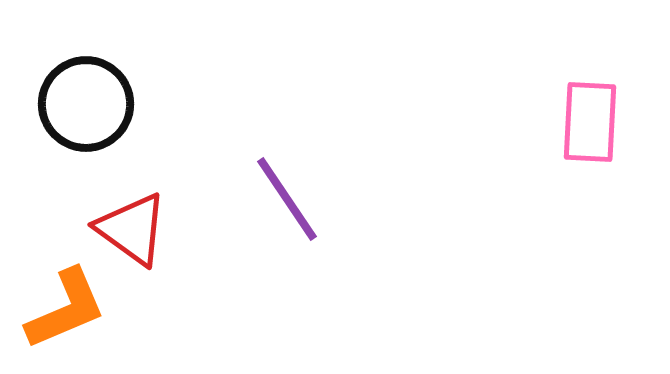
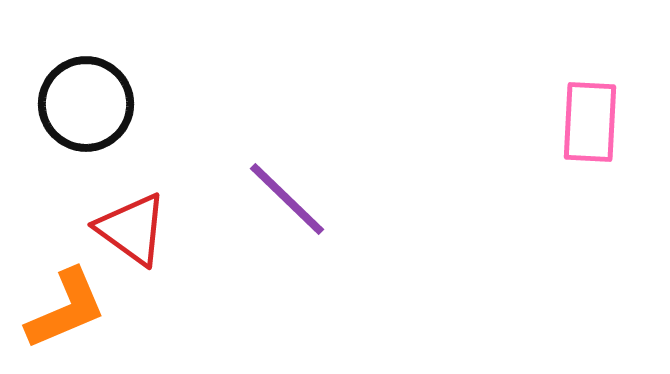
purple line: rotated 12 degrees counterclockwise
